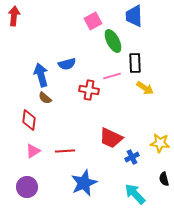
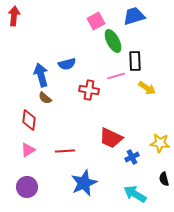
blue trapezoid: rotated 75 degrees clockwise
pink square: moved 3 px right
black rectangle: moved 2 px up
pink line: moved 4 px right
yellow arrow: moved 2 px right
pink triangle: moved 5 px left, 1 px up
cyan arrow: rotated 15 degrees counterclockwise
